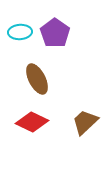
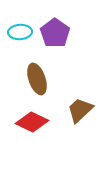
brown ellipse: rotated 8 degrees clockwise
brown trapezoid: moved 5 px left, 12 px up
